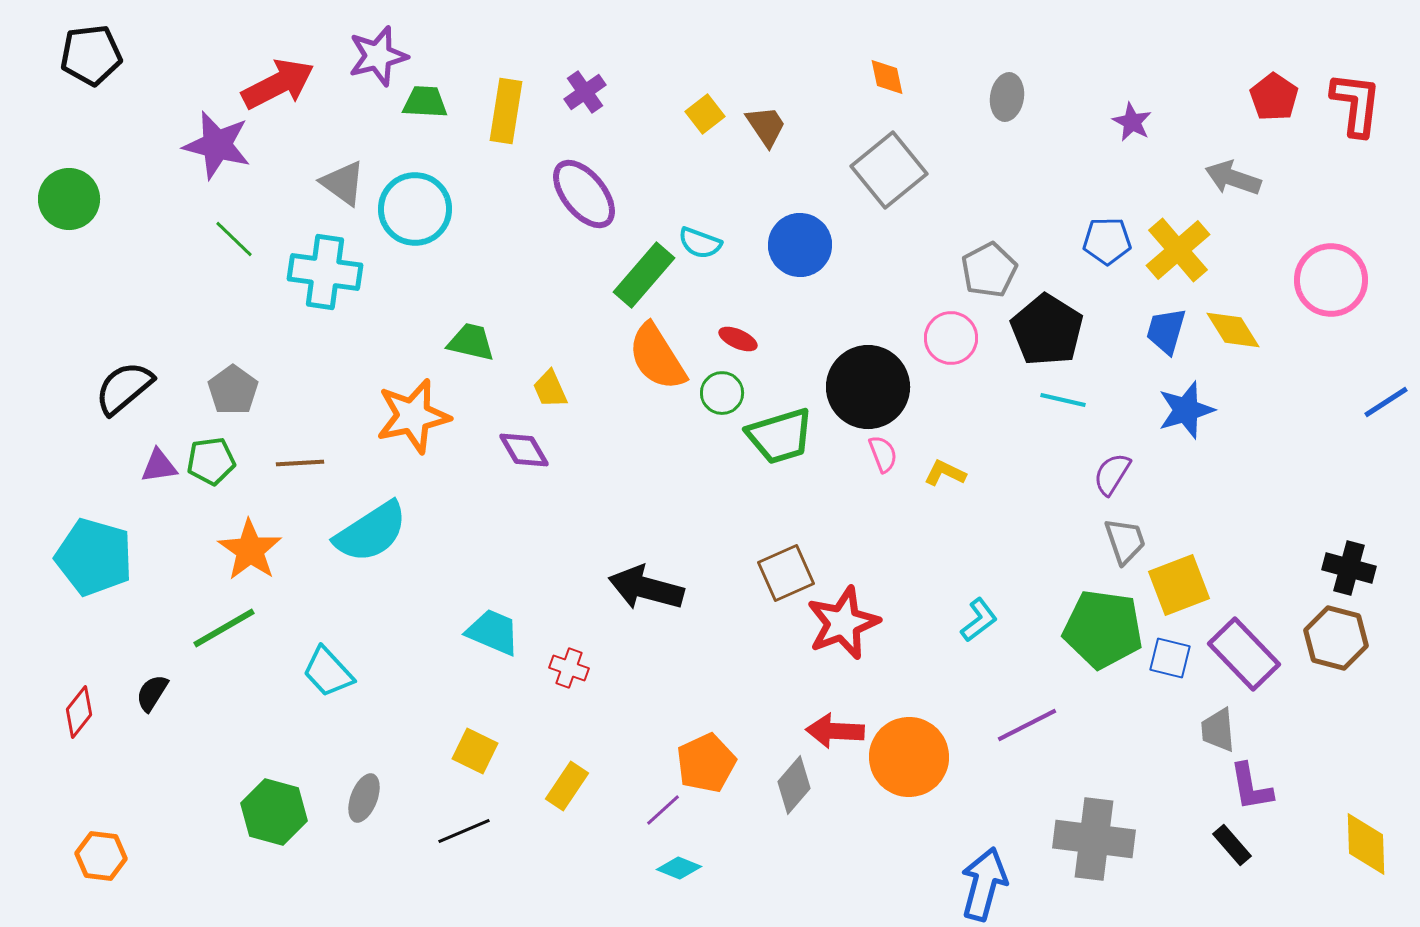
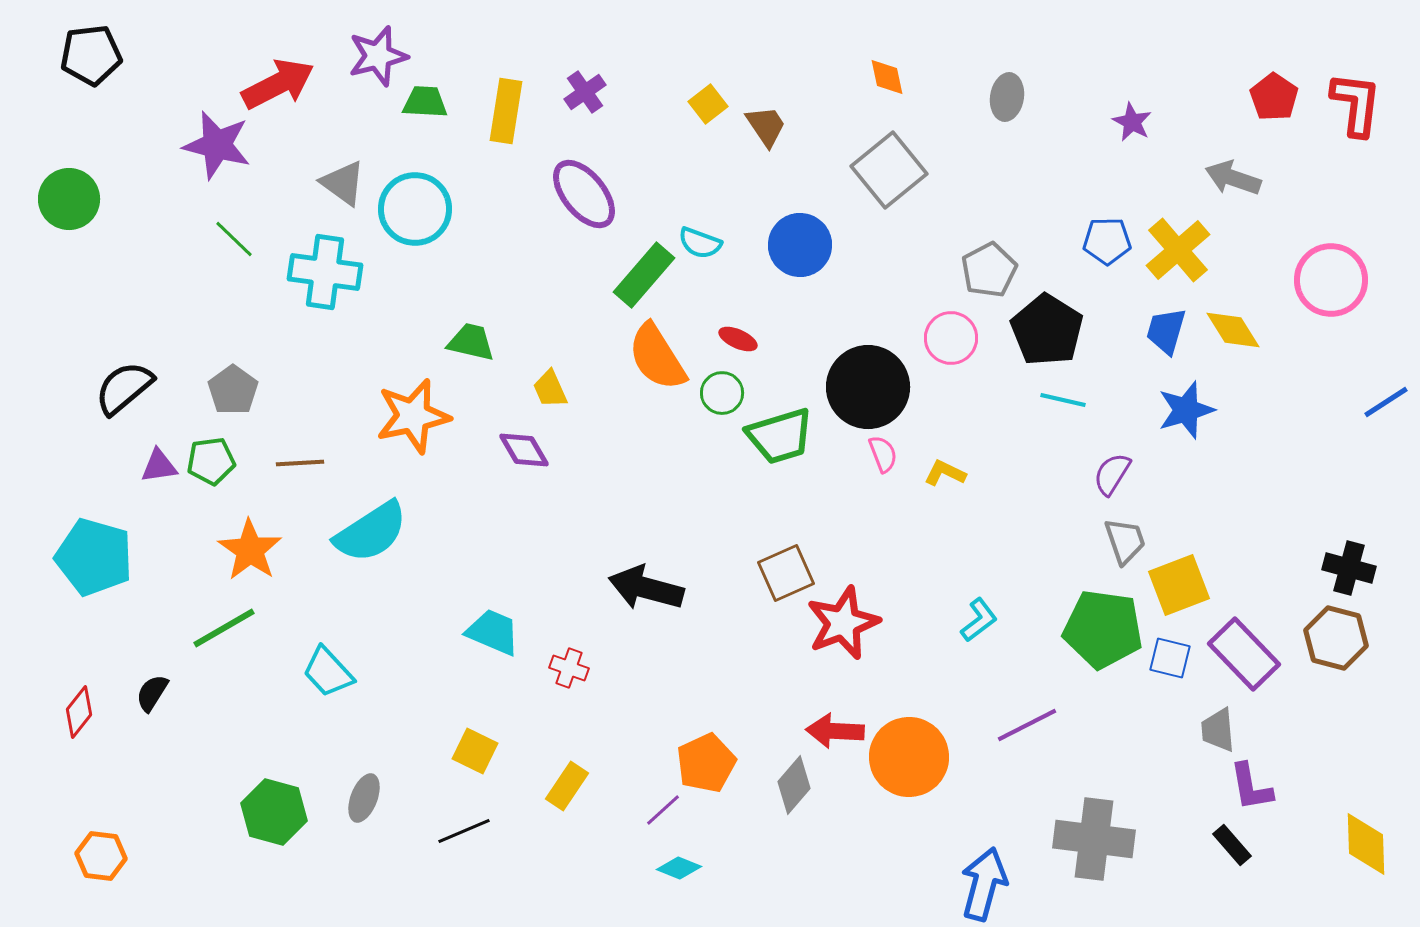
yellow square at (705, 114): moved 3 px right, 10 px up
